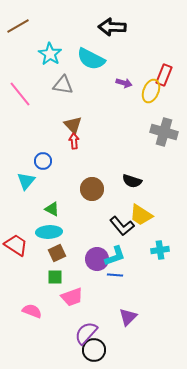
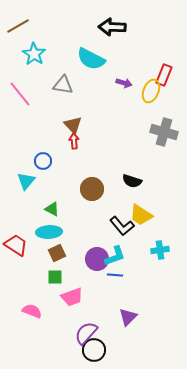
cyan star: moved 16 px left
